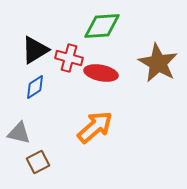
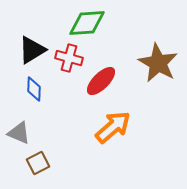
green diamond: moved 15 px left, 3 px up
black triangle: moved 3 px left
red ellipse: moved 8 px down; rotated 56 degrees counterclockwise
blue diamond: moved 1 px left, 2 px down; rotated 55 degrees counterclockwise
orange arrow: moved 18 px right
gray triangle: rotated 10 degrees clockwise
brown square: moved 1 px down
